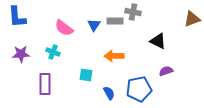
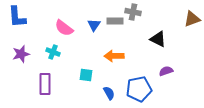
black triangle: moved 2 px up
purple star: rotated 12 degrees counterclockwise
